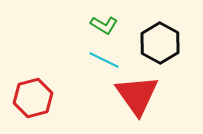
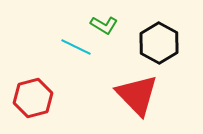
black hexagon: moved 1 px left
cyan line: moved 28 px left, 13 px up
red triangle: rotated 9 degrees counterclockwise
